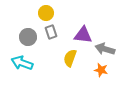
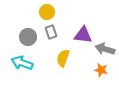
yellow circle: moved 1 px right, 1 px up
yellow semicircle: moved 7 px left
